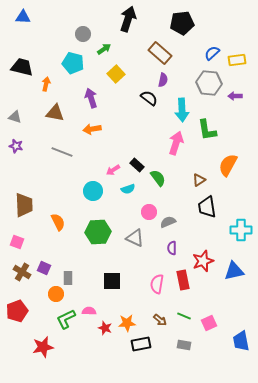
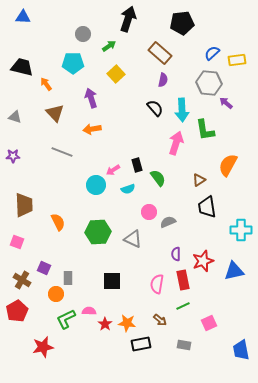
green arrow at (104, 49): moved 5 px right, 3 px up
cyan pentagon at (73, 63): rotated 15 degrees counterclockwise
orange arrow at (46, 84): rotated 48 degrees counterclockwise
purple arrow at (235, 96): moved 9 px left, 7 px down; rotated 40 degrees clockwise
black semicircle at (149, 98): moved 6 px right, 10 px down; rotated 12 degrees clockwise
brown triangle at (55, 113): rotated 36 degrees clockwise
green L-shape at (207, 130): moved 2 px left
purple star at (16, 146): moved 3 px left, 10 px down; rotated 16 degrees counterclockwise
black rectangle at (137, 165): rotated 32 degrees clockwise
cyan circle at (93, 191): moved 3 px right, 6 px up
gray triangle at (135, 238): moved 2 px left, 1 px down
purple semicircle at (172, 248): moved 4 px right, 6 px down
brown cross at (22, 272): moved 8 px down
red pentagon at (17, 311): rotated 10 degrees counterclockwise
green line at (184, 316): moved 1 px left, 10 px up; rotated 48 degrees counterclockwise
orange star at (127, 323): rotated 12 degrees clockwise
red star at (105, 328): moved 4 px up; rotated 16 degrees clockwise
blue trapezoid at (241, 341): moved 9 px down
